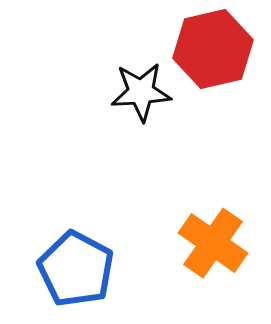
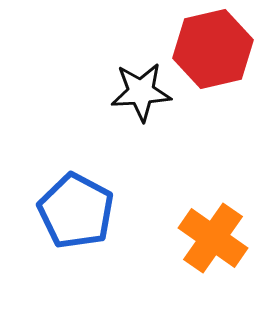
orange cross: moved 5 px up
blue pentagon: moved 58 px up
